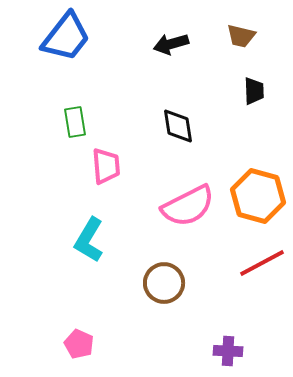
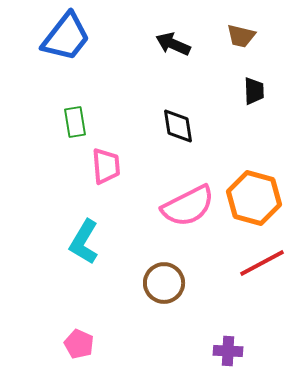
black arrow: moved 2 px right; rotated 40 degrees clockwise
orange hexagon: moved 4 px left, 2 px down
cyan L-shape: moved 5 px left, 2 px down
